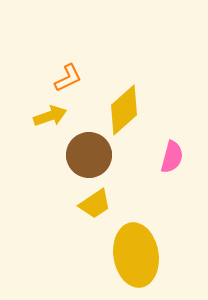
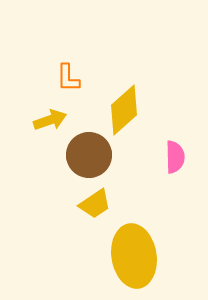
orange L-shape: rotated 116 degrees clockwise
yellow arrow: moved 4 px down
pink semicircle: moved 3 px right; rotated 16 degrees counterclockwise
yellow ellipse: moved 2 px left, 1 px down
